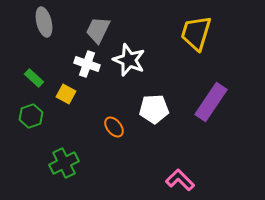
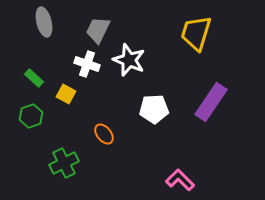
orange ellipse: moved 10 px left, 7 px down
